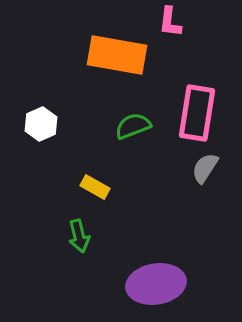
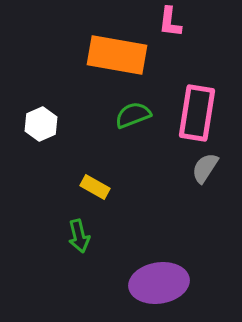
green semicircle: moved 11 px up
purple ellipse: moved 3 px right, 1 px up
